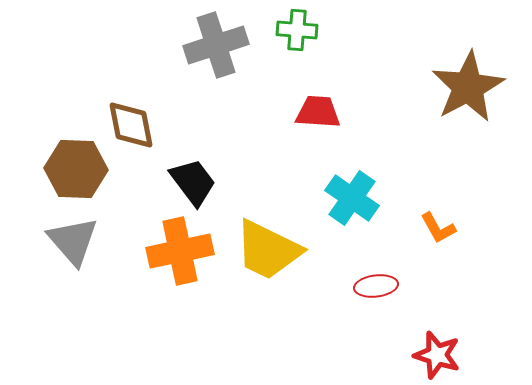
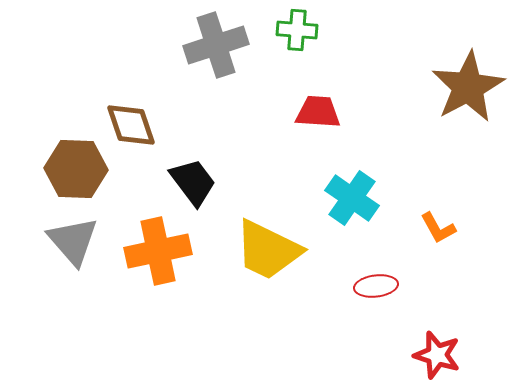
brown diamond: rotated 8 degrees counterclockwise
orange cross: moved 22 px left
